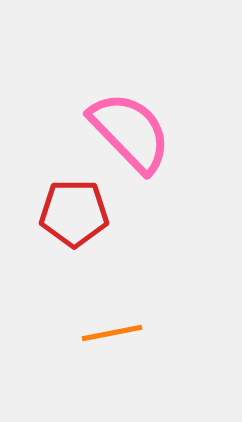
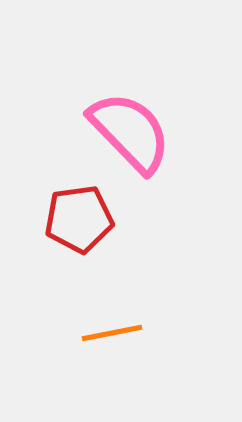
red pentagon: moved 5 px right, 6 px down; rotated 8 degrees counterclockwise
